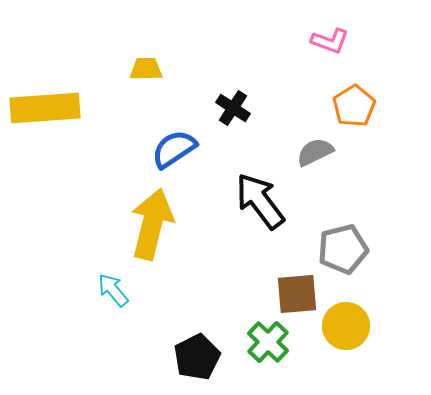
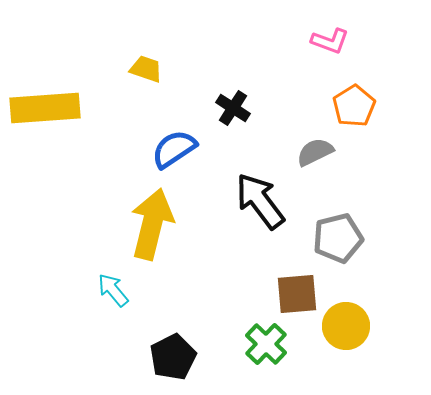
yellow trapezoid: rotated 20 degrees clockwise
gray pentagon: moved 5 px left, 11 px up
green cross: moved 2 px left, 2 px down
black pentagon: moved 24 px left
